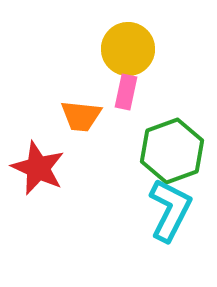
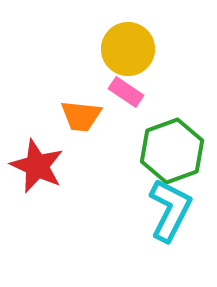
pink rectangle: rotated 68 degrees counterclockwise
red star: moved 1 px left, 2 px up
